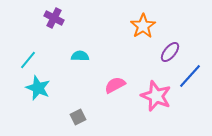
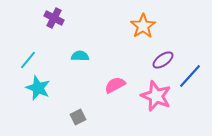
purple ellipse: moved 7 px left, 8 px down; rotated 15 degrees clockwise
